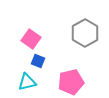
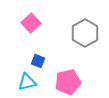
pink square: moved 16 px up; rotated 12 degrees clockwise
pink pentagon: moved 3 px left
